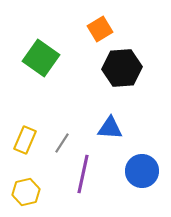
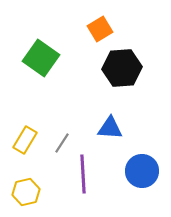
yellow rectangle: rotated 8 degrees clockwise
purple line: rotated 15 degrees counterclockwise
